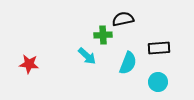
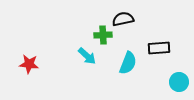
cyan circle: moved 21 px right
